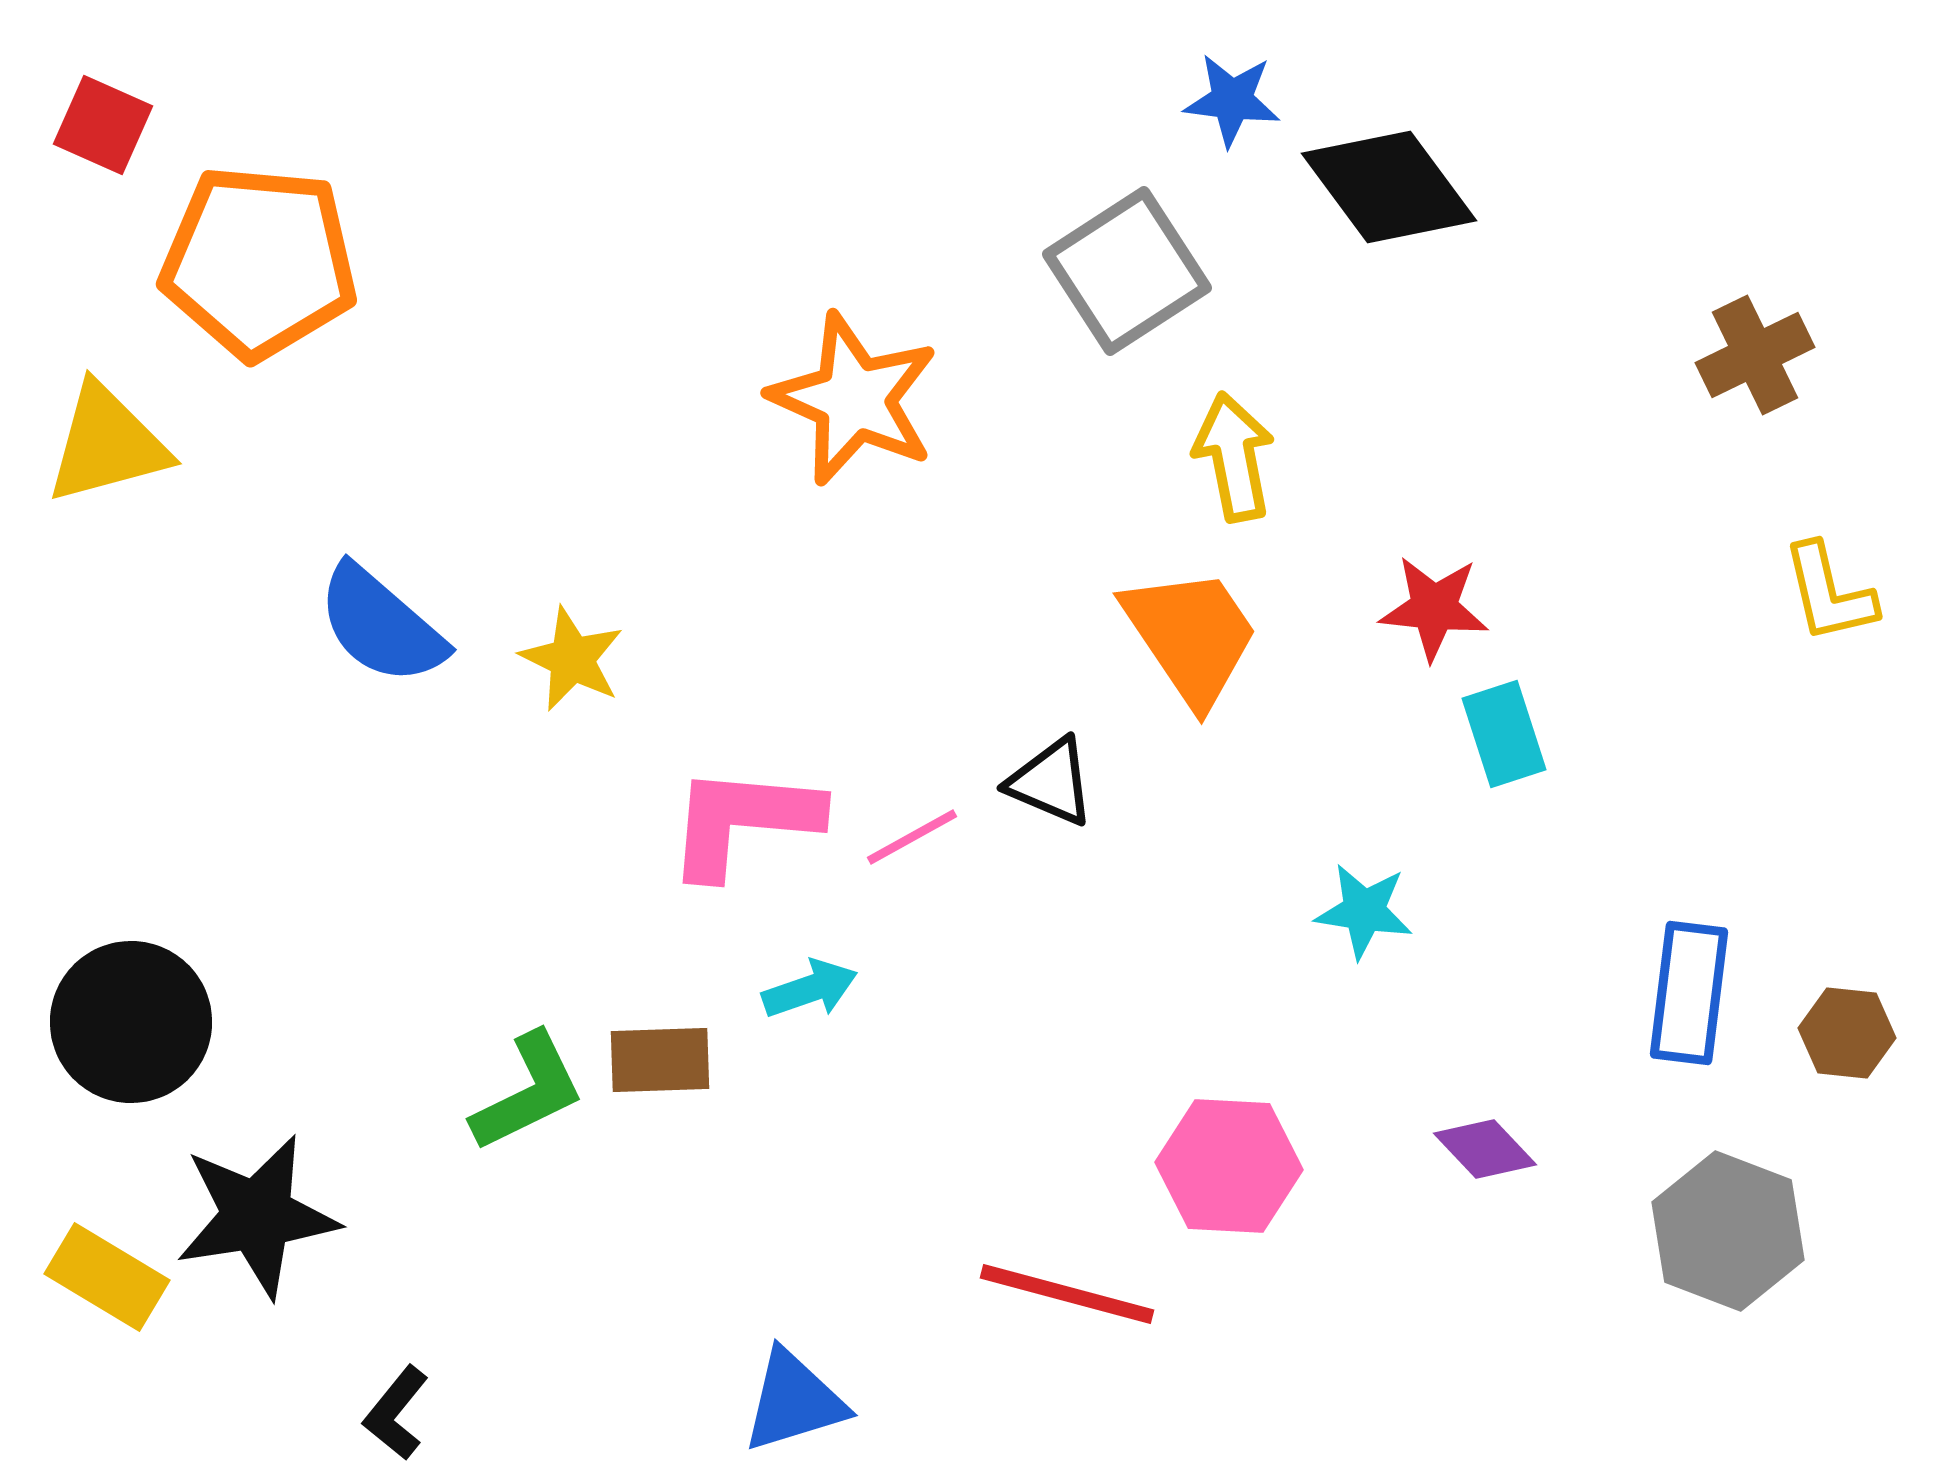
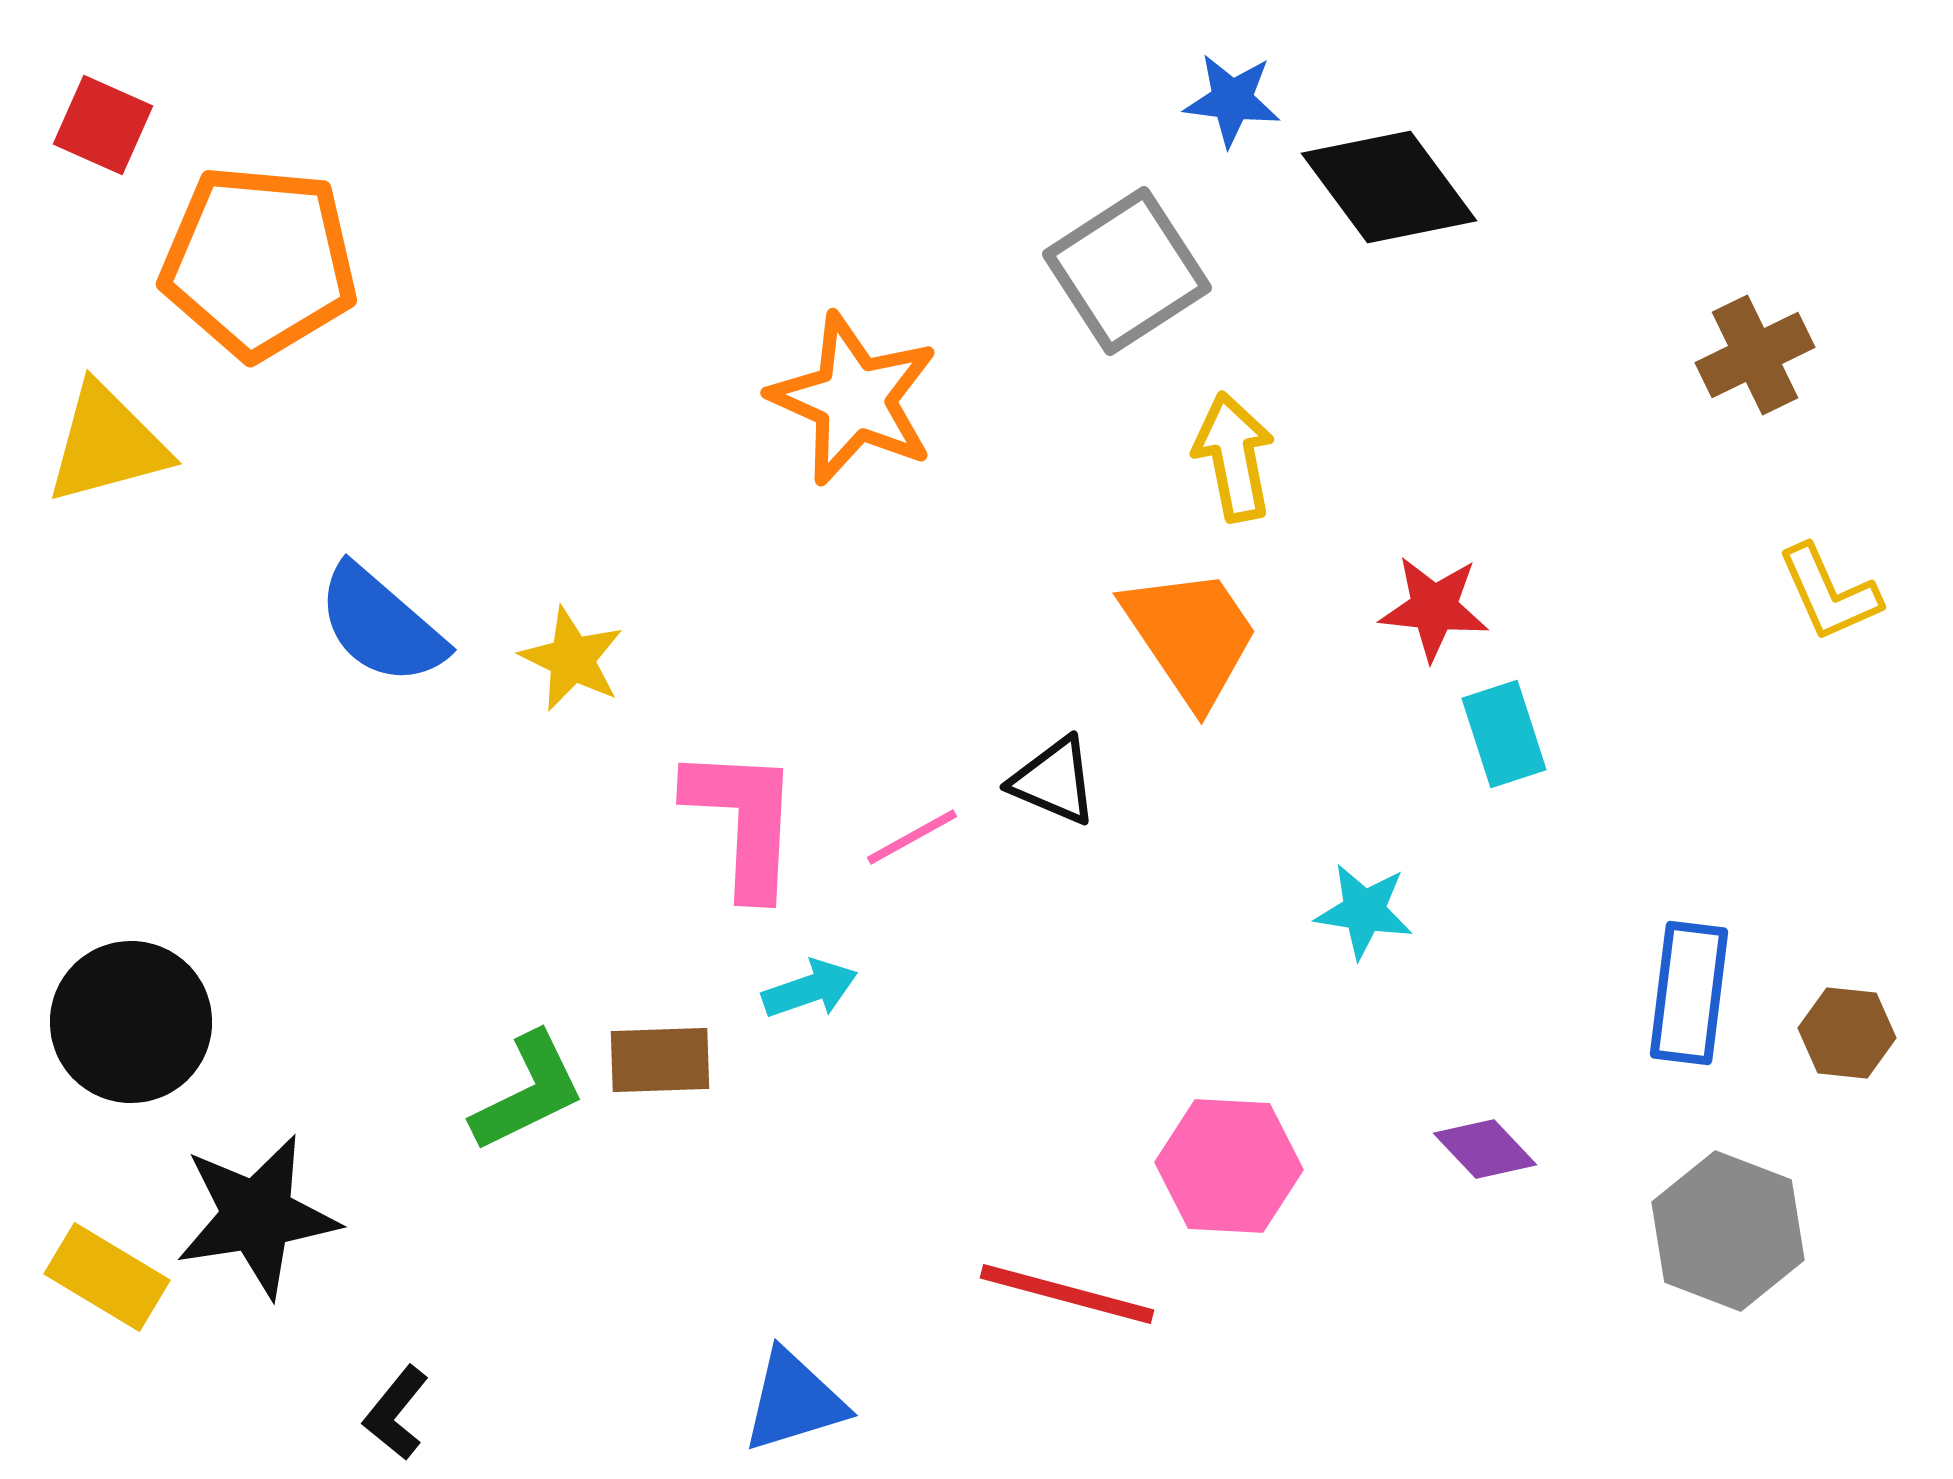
yellow L-shape: rotated 11 degrees counterclockwise
black triangle: moved 3 px right, 1 px up
pink L-shape: rotated 88 degrees clockwise
